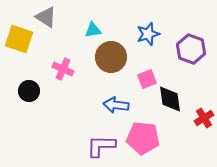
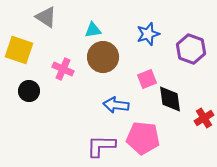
yellow square: moved 11 px down
brown circle: moved 8 px left
